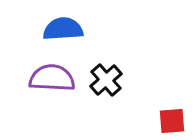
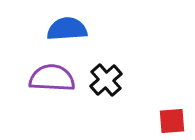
blue semicircle: moved 4 px right
